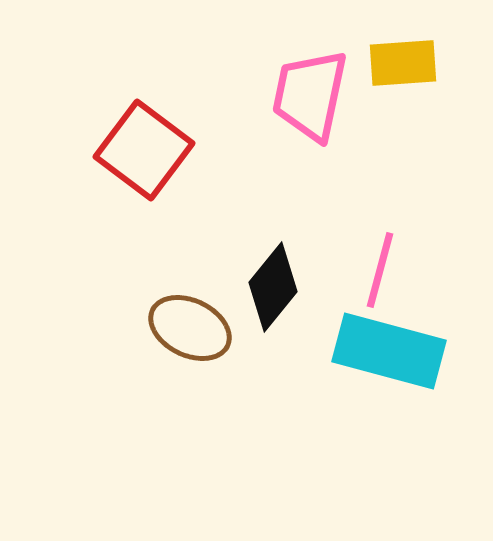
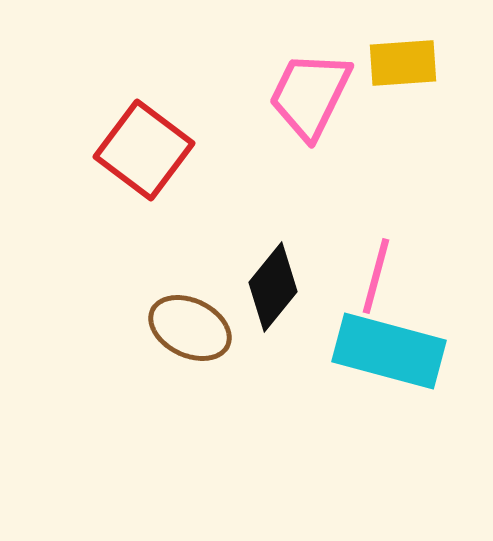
pink trapezoid: rotated 14 degrees clockwise
pink line: moved 4 px left, 6 px down
